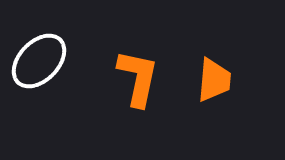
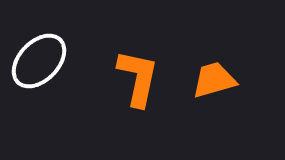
orange trapezoid: rotated 111 degrees counterclockwise
